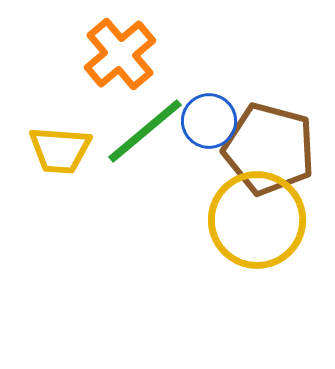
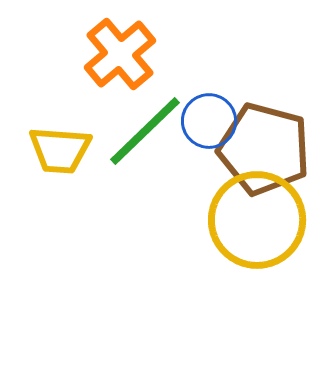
green line: rotated 4 degrees counterclockwise
brown pentagon: moved 5 px left
